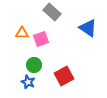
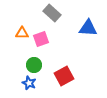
gray rectangle: moved 1 px down
blue triangle: rotated 30 degrees counterclockwise
blue star: moved 1 px right, 1 px down
